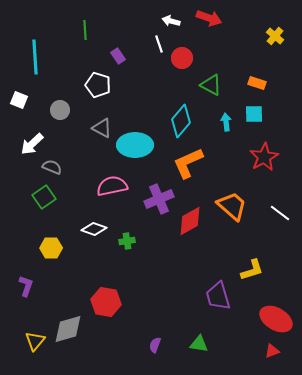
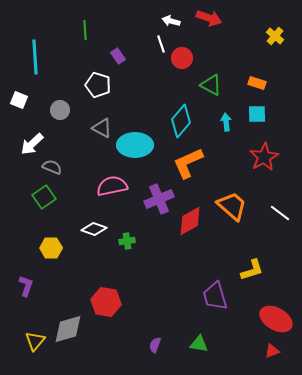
white line at (159, 44): moved 2 px right
cyan square at (254, 114): moved 3 px right
purple trapezoid at (218, 296): moved 3 px left
